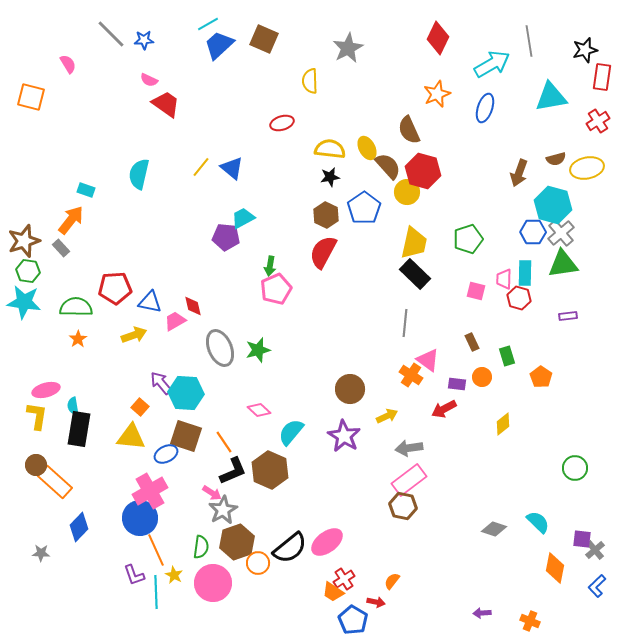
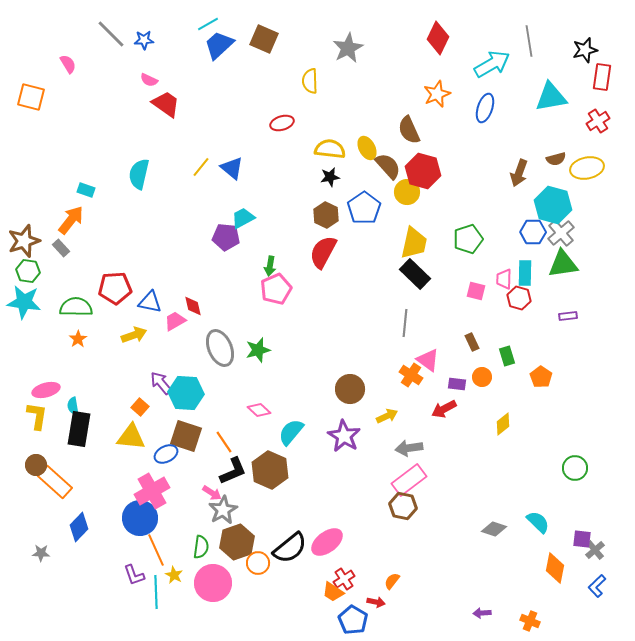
pink cross at (150, 491): moved 2 px right
